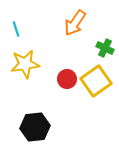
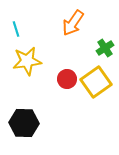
orange arrow: moved 2 px left
green cross: rotated 30 degrees clockwise
yellow star: moved 2 px right, 3 px up
yellow square: moved 1 px down
black hexagon: moved 11 px left, 4 px up; rotated 8 degrees clockwise
